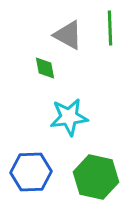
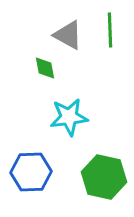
green line: moved 2 px down
green hexagon: moved 8 px right
